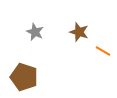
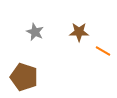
brown star: rotated 18 degrees counterclockwise
